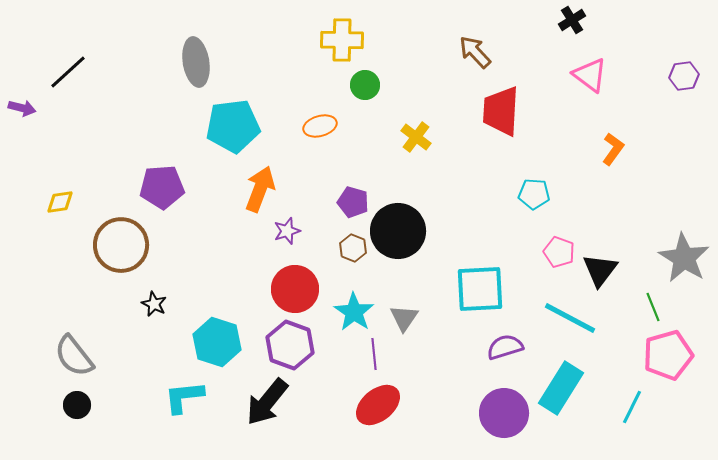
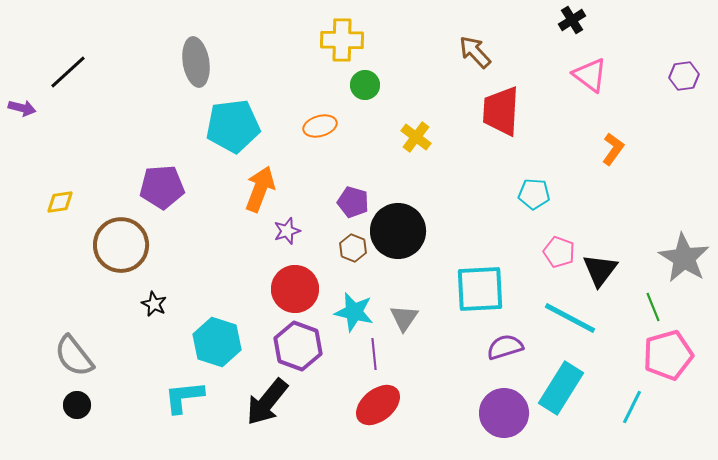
cyan star at (354, 312): rotated 21 degrees counterclockwise
purple hexagon at (290, 345): moved 8 px right, 1 px down
